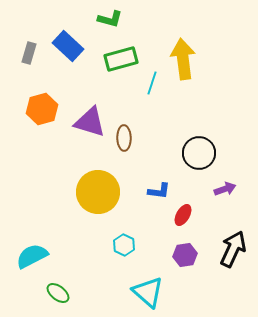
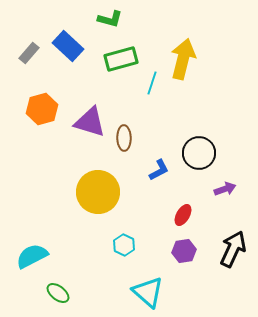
gray rectangle: rotated 25 degrees clockwise
yellow arrow: rotated 21 degrees clockwise
blue L-shape: moved 21 px up; rotated 35 degrees counterclockwise
purple hexagon: moved 1 px left, 4 px up
